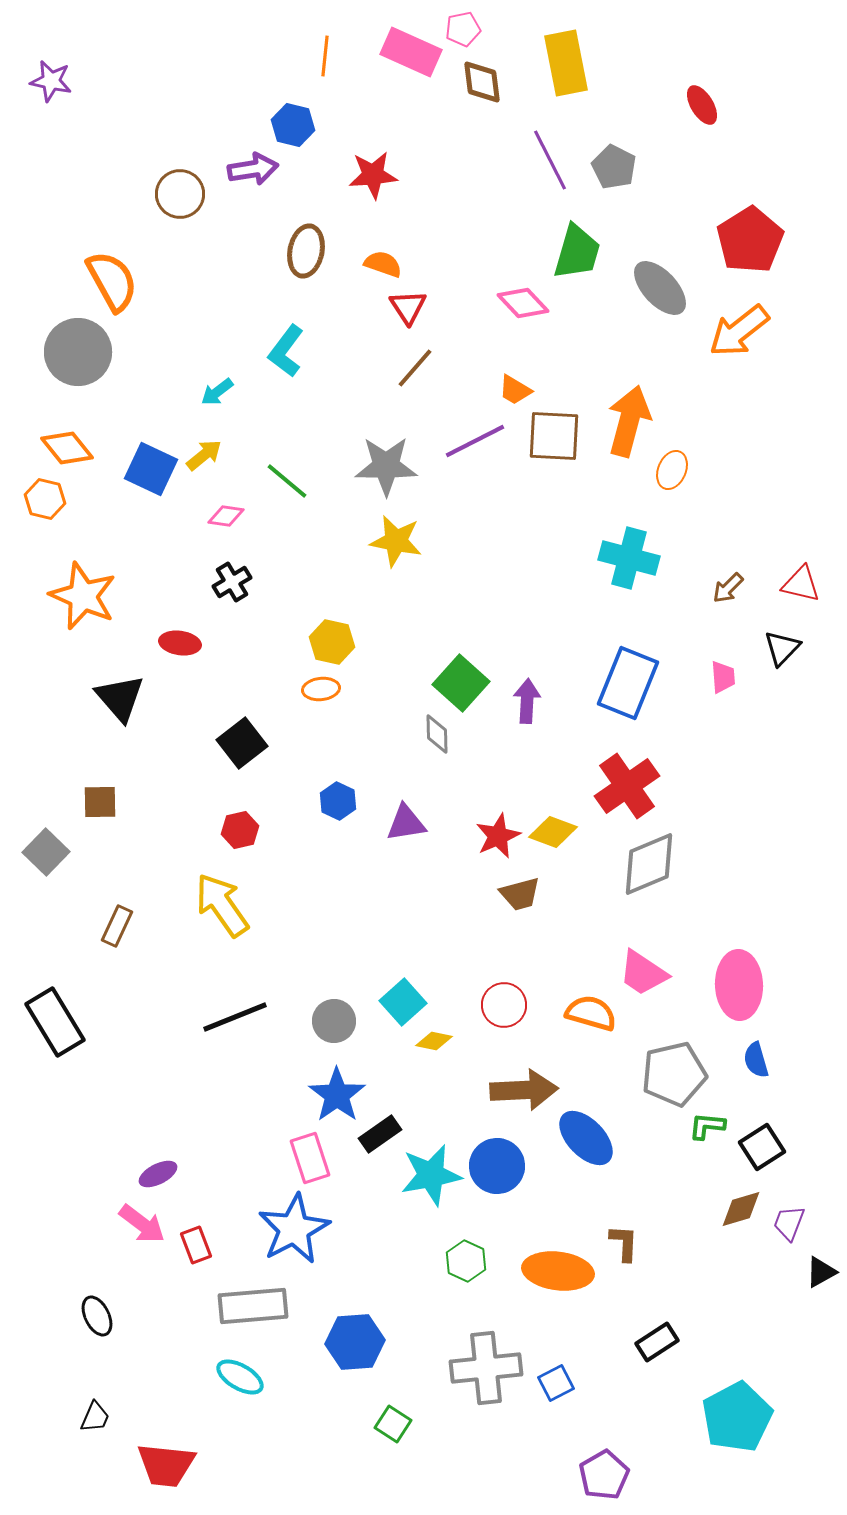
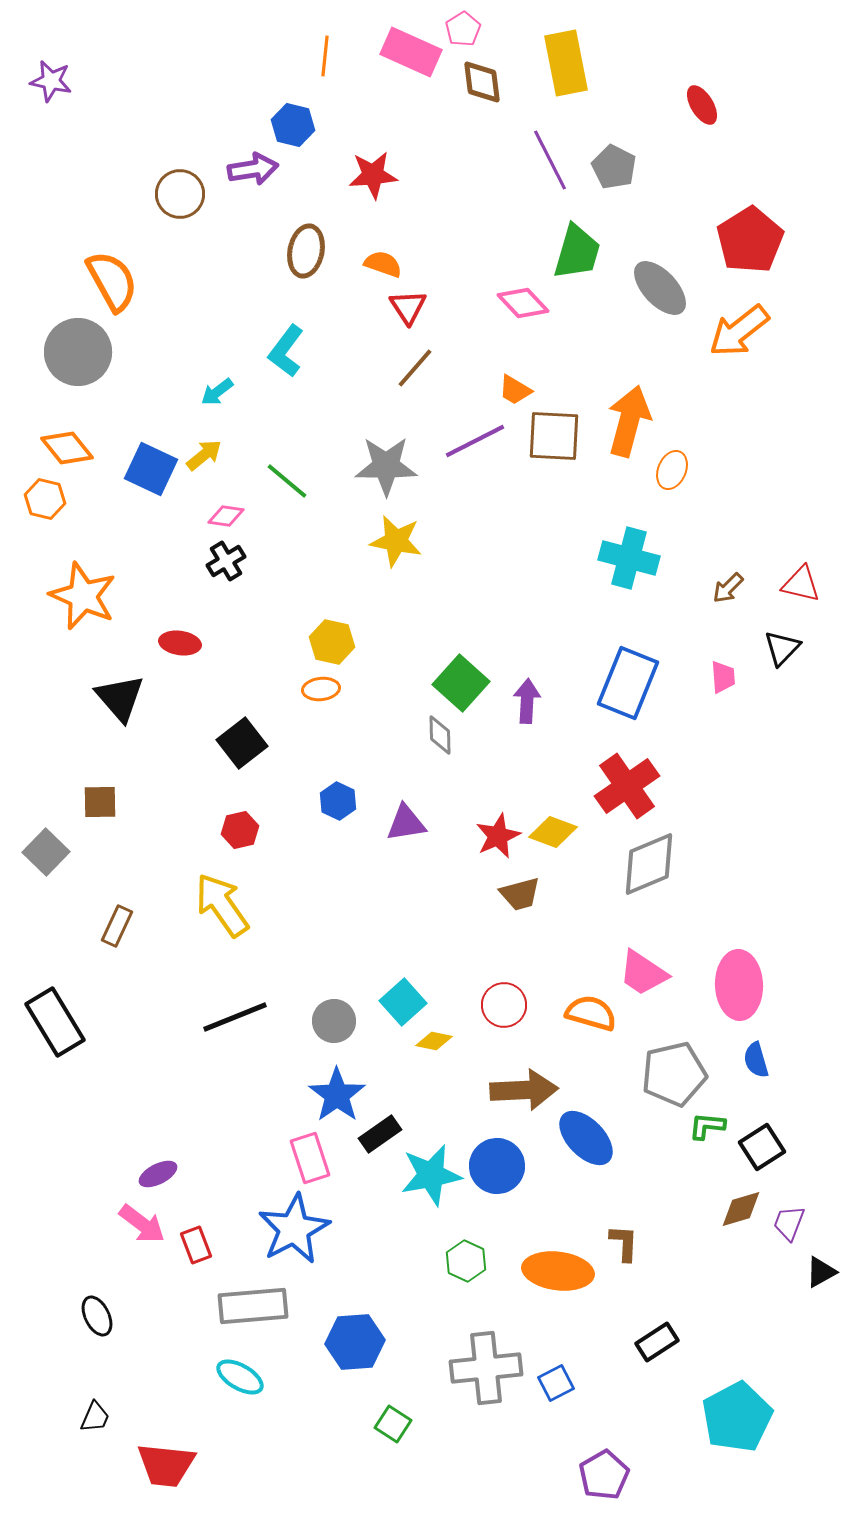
pink pentagon at (463, 29): rotated 20 degrees counterclockwise
black cross at (232, 582): moved 6 px left, 21 px up
gray diamond at (437, 734): moved 3 px right, 1 px down
